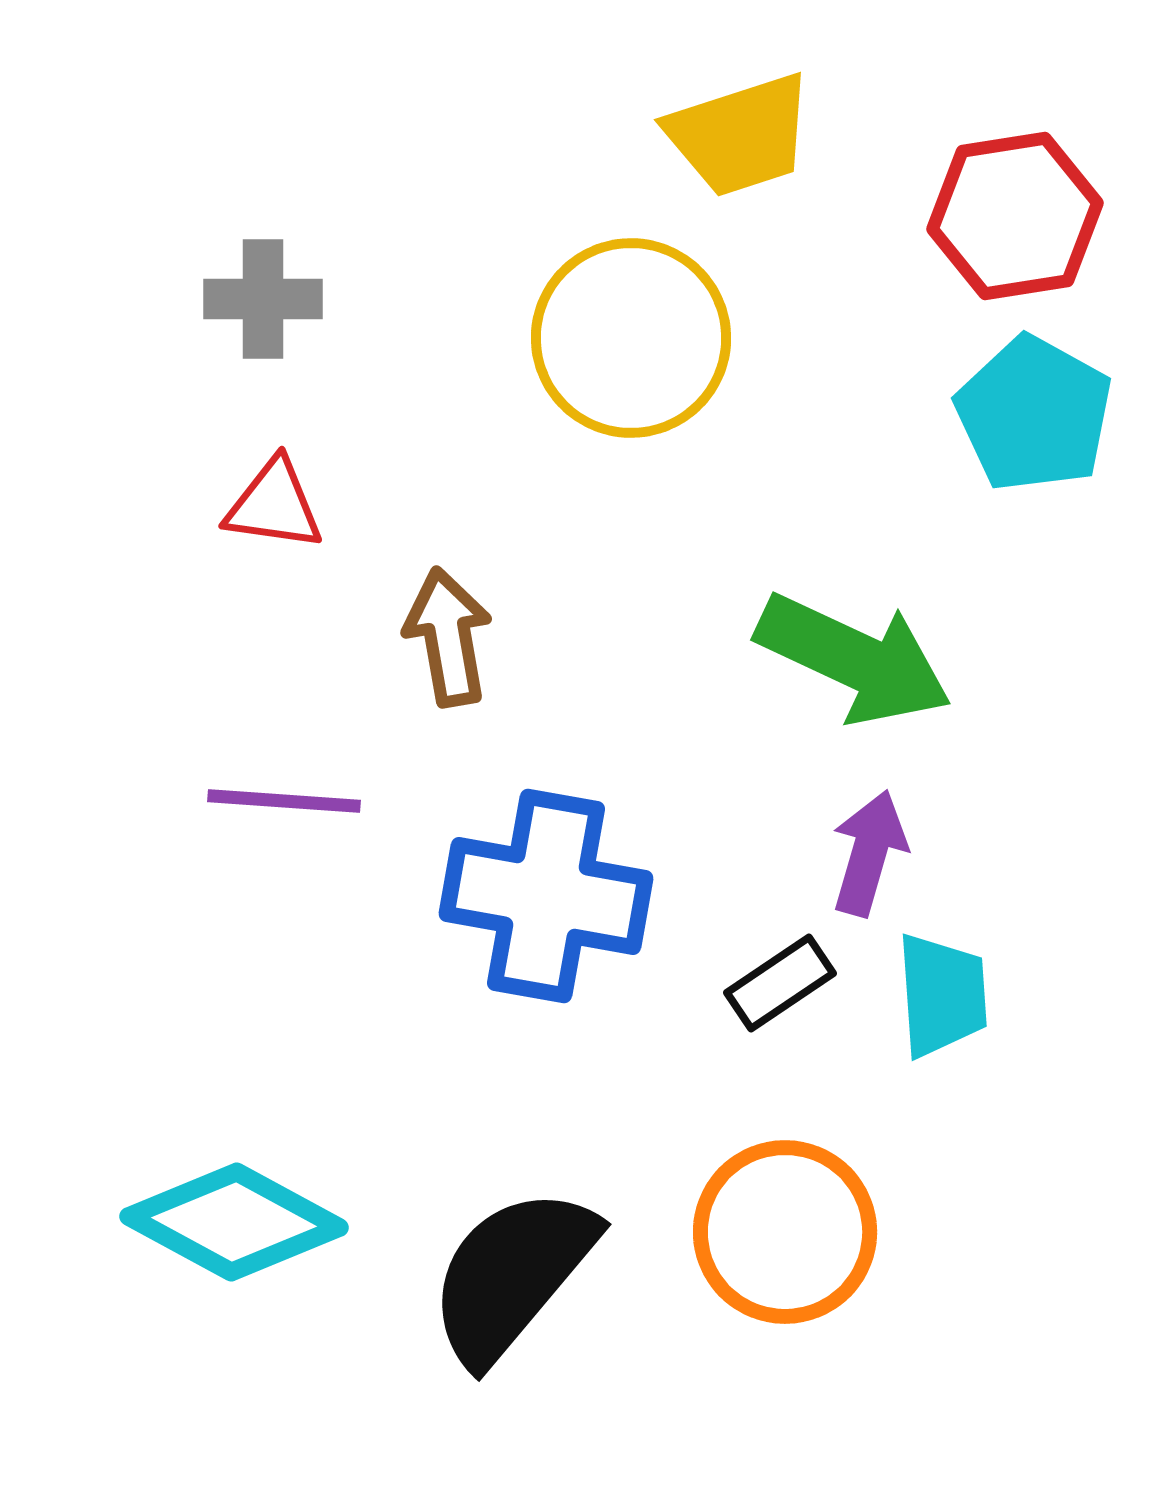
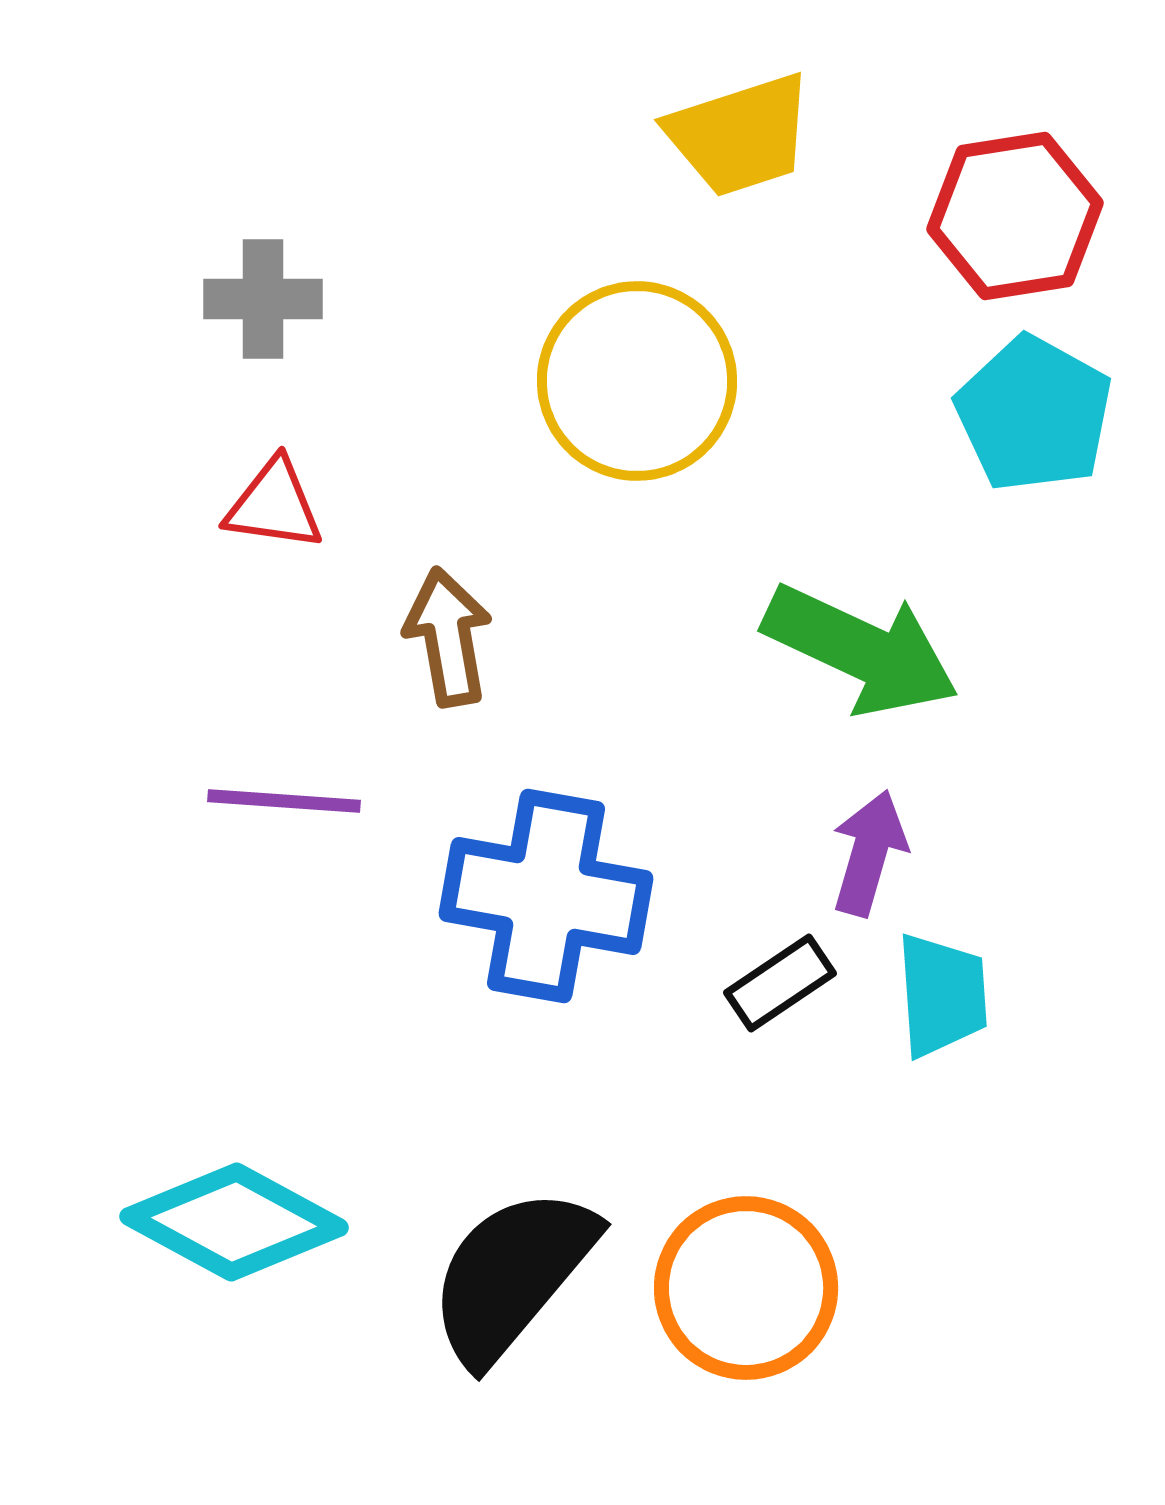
yellow circle: moved 6 px right, 43 px down
green arrow: moved 7 px right, 9 px up
orange circle: moved 39 px left, 56 px down
